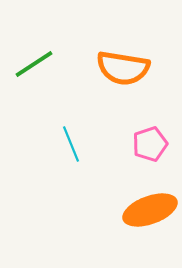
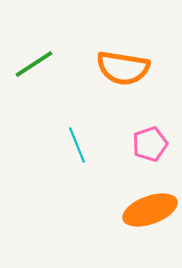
cyan line: moved 6 px right, 1 px down
